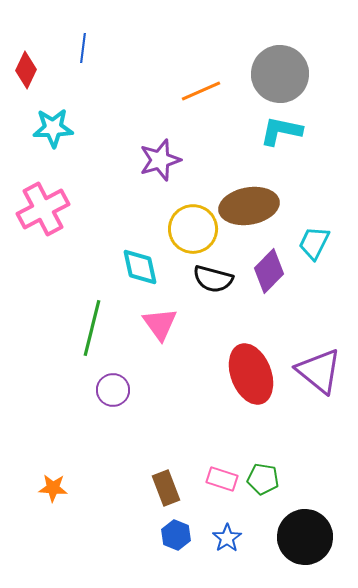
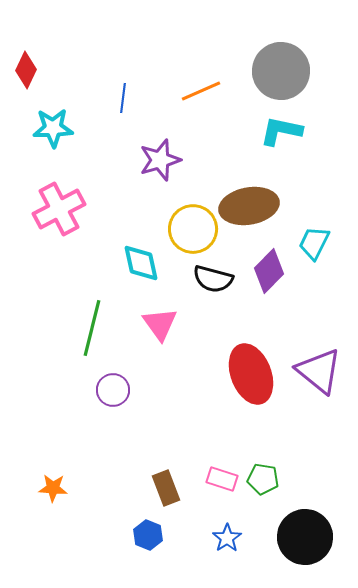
blue line: moved 40 px right, 50 px down
gray circle: moved 1 px right, 3 px up
pink cross: moved 16 px right
cyan diamond: moved 1 px right, 4 px up
blue hexagon: moved 28 px left
